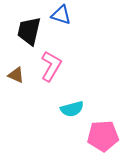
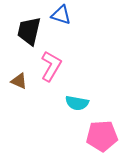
brown triangle: moved 3 px right, 6 px down
cyan semicircle: moved 5 px right, 6 px up; rotated 25 degrees clockwise
pink pentagon: moved 1 px left
